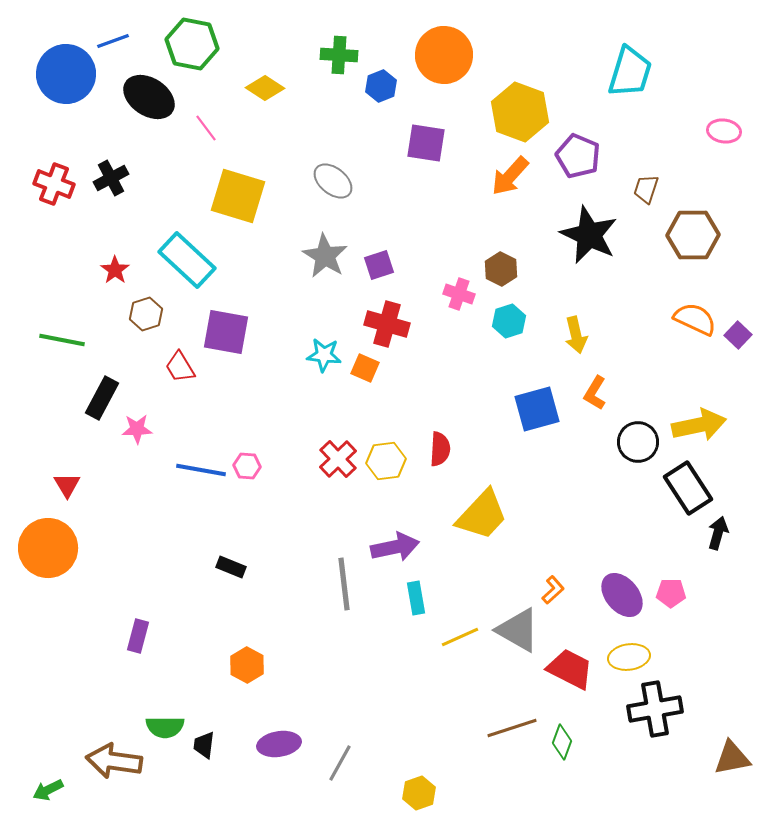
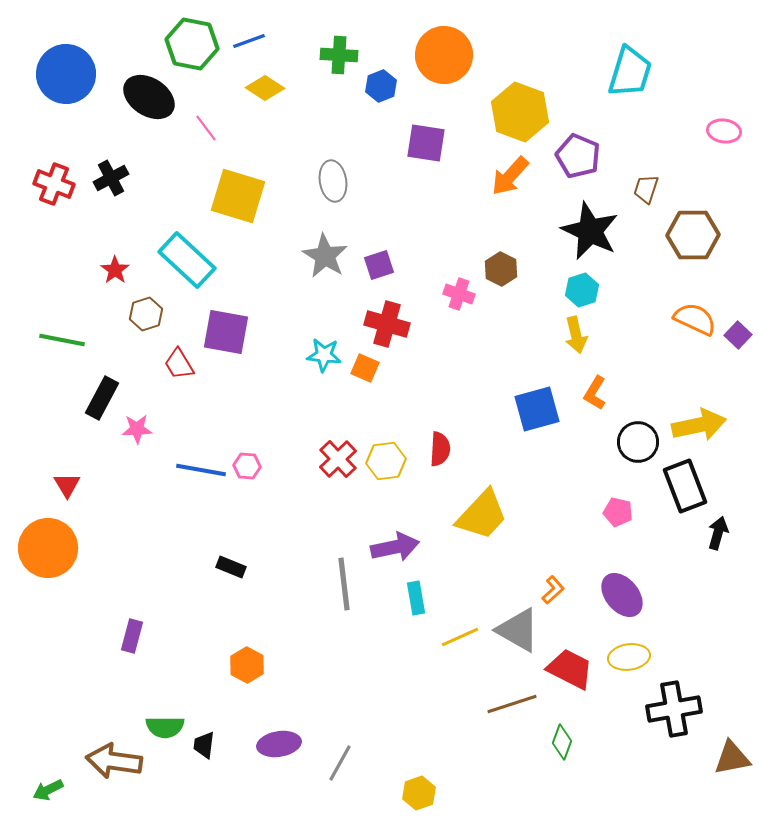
blue line at (113, 41): moved 136 px right
gray ellipse at (333, 181): rotated 42 degrees clockwise
black star at (589, 235): moved 1 px right, 4 px up
cyan hexagon at (509, 321): moved 73 px right, 31 px up
red trapezoid at (180, 367): moved 1 px left, 3 px up
black rectangle at (688, 488): moved 3 px left, 2 px up; rotated 12 degrees clockwise
pink pentagon at (671, 593): moved 53 px left, 81 px up; rotated 12 degrees clockwise
purple rectangle at (138, 636): moved 6 px left
black cross at (655, 709): moved 19 px right
brown line at (512, 728): moved 24 px up
